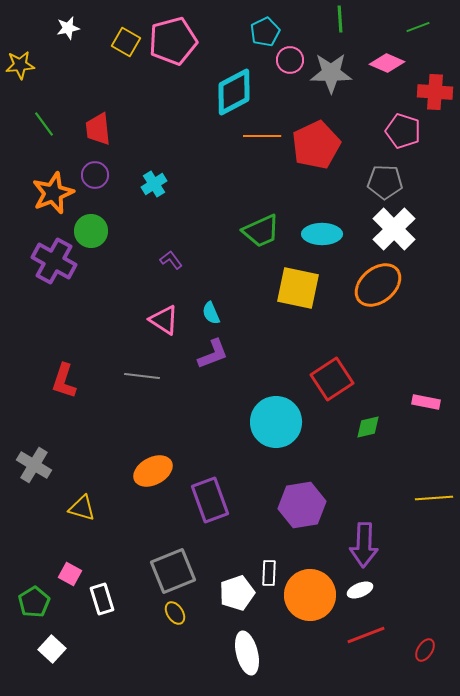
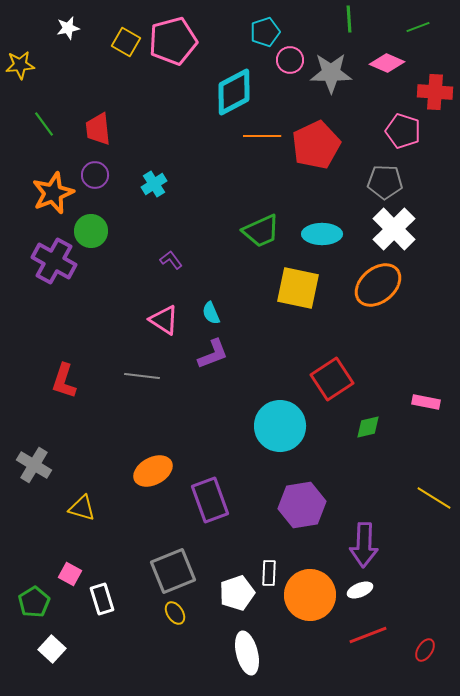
green line at (340, 19): moved 9 px right
cyan pentagon at (265, 32): rotated 8 degrees clockwise
cyan circle at (276, 422): moved 4 px right, 4 px down
yellow line at (434, 498): rotated 36 degrees clockwise
red line at (366, 635): moved 2 px right
